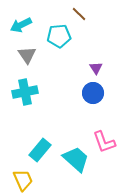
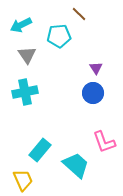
cyan trapezoid: moved 6 px down
